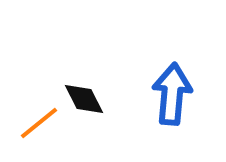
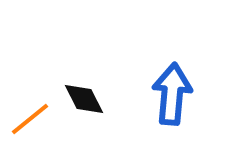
orange line: moved 9 px left, 4 px up
